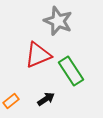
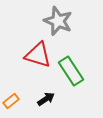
red triangle: rotated 40 degrees clockwise
